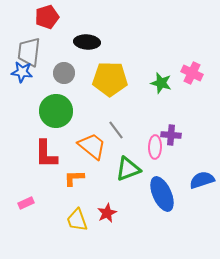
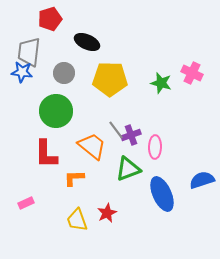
red pentagon: moved 3 px right, 2 px down
black ellipse: rotated 20 degrees clockwise
purple cross: moved 40 px left; rotated 24 degrees counterclockwise
